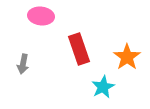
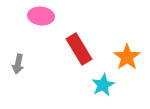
red rectangle: rotated 12 degrees counterclockwise
gray arrow: moved 5 px left
cyan star: moved 2 px up
